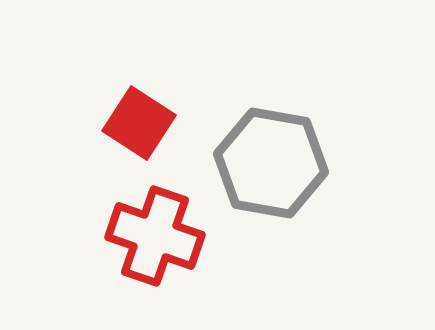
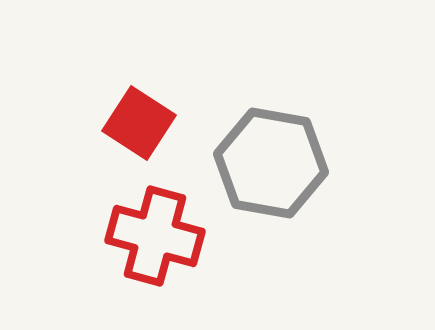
red cross: rotated 4 degrees counterclockwise
